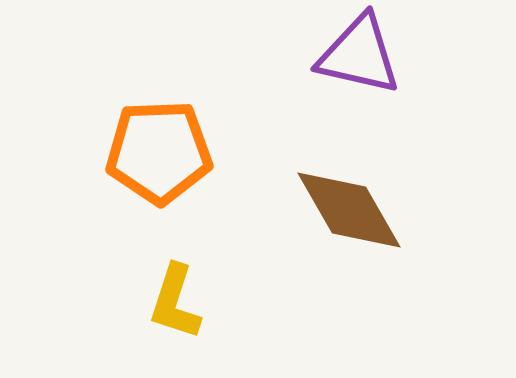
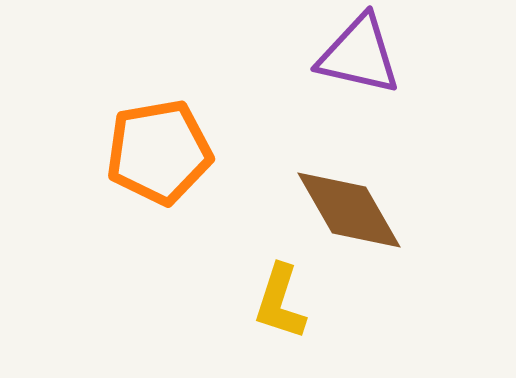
orange pentagon: rotated 8 degrees counterclockwise
yellow L-shape: moved 105 px right
